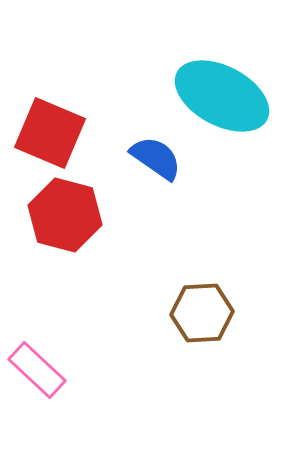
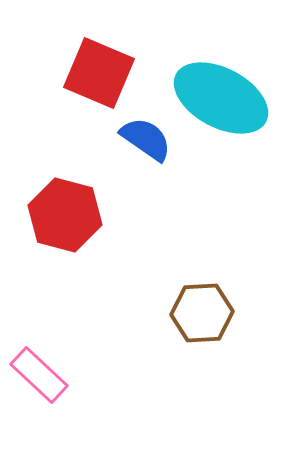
cyan ellipse: moved 1 px left, 2 px down
red square: moved 49 px right, 60 px up
blue semicircle: moved 10 px left, 19 px up
pink rectangle: moved 2 px right, 5 px down
